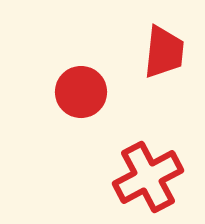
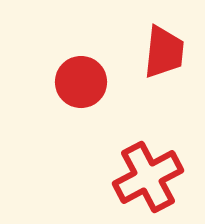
red circle: moved 10 px up
